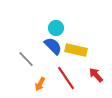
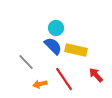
gray line: moved 3 px down
red line: moved 2 px left, 1 px down
orange arrow: rotated 48 degrees clockwise
